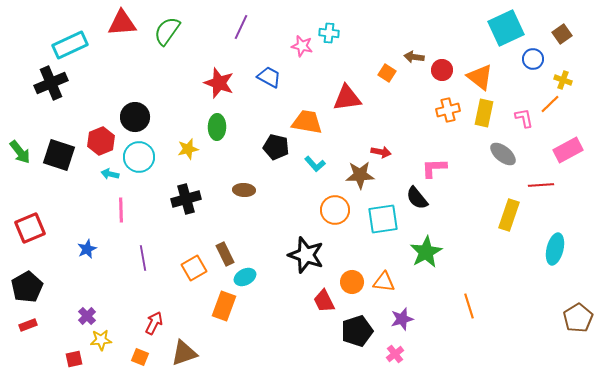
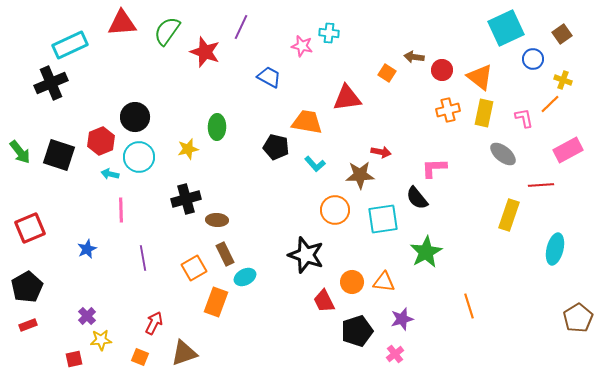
red star at (219, 83): moved 14 px left, 31 px up
brown ellipse at (244, 190): moved 27 px left, 30 px down
orange rectangle at (224, 306): moved 8 px left, 4 px up
